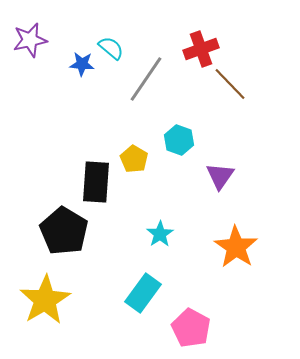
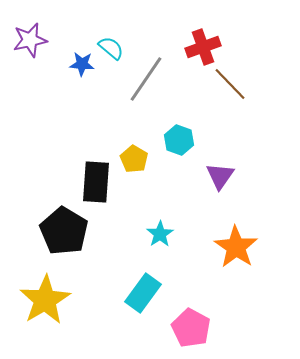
red cross: moved 2 px right, 2 px up
